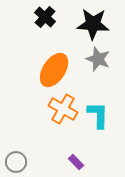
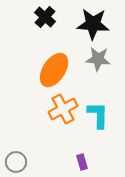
gray star: rotated 15 degrees counterclockwise
orange cross: rotated 32 degrees clockwise
purple rectangle: moved 6 px right; rotated 28 degrees clockwise
